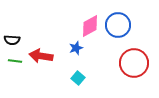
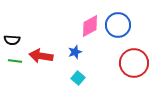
blue star: moved 1 px left, 4 px down
